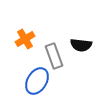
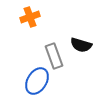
orange cross: moved 5 px right, 22 px up; rotated 12 degrees clockwise
black semicircle: rotated 10 degrees clockwise
